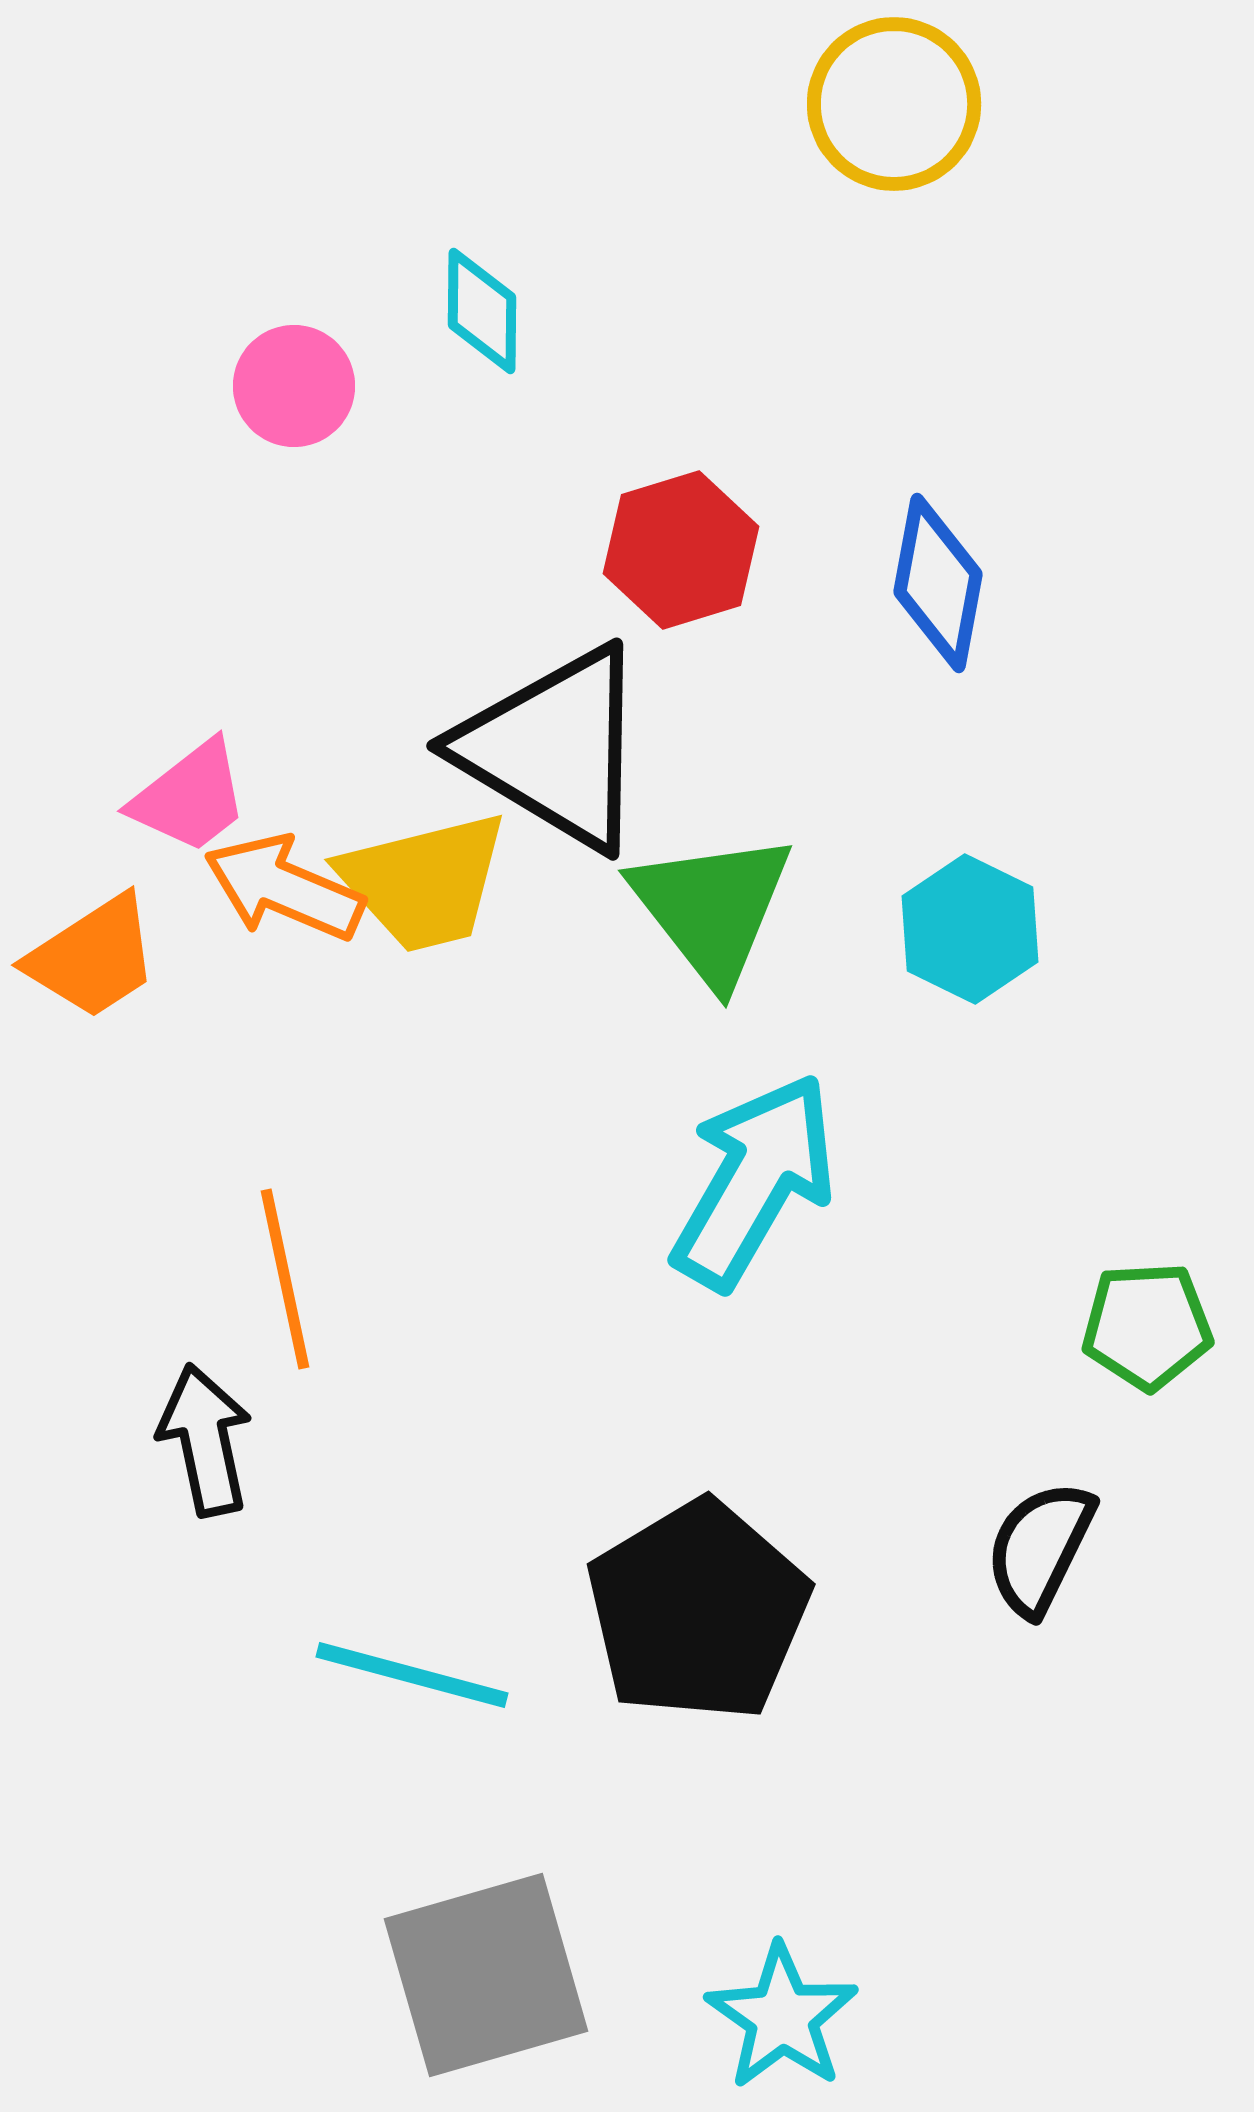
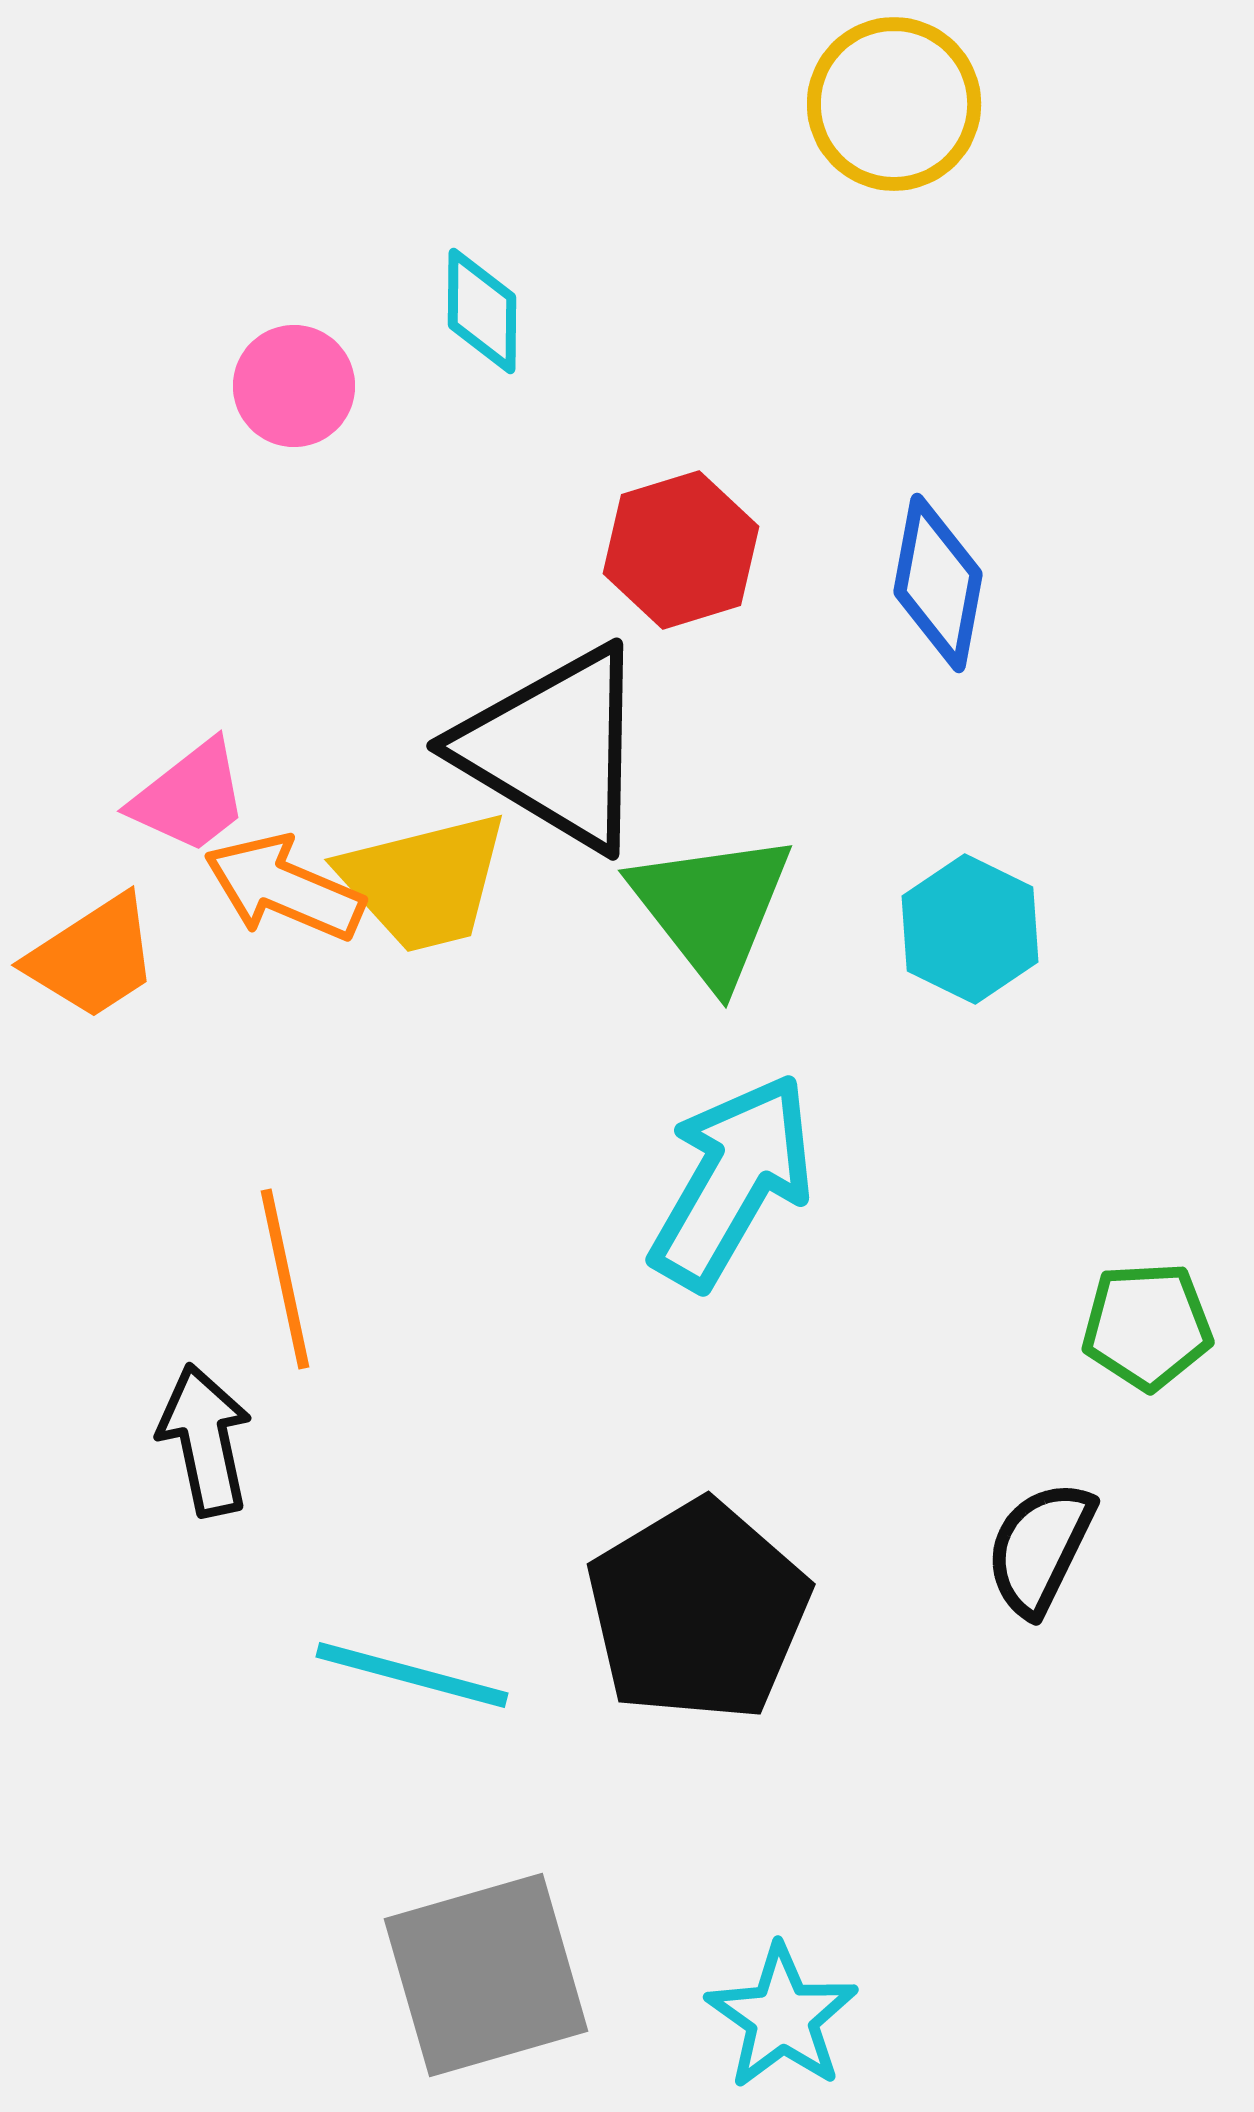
cyan arrow: moved 22 px left
